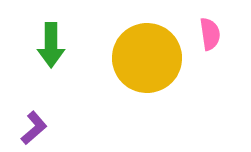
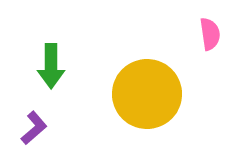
green arrow: moved 21 px down
yellow circle: moved 36 px down
